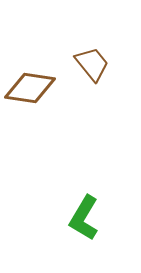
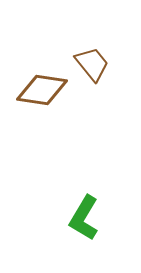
brown diamond: moved 12 px right, 2 px down
